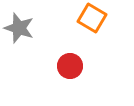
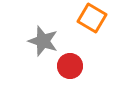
gray star: moved 24 px right, 13 px down
